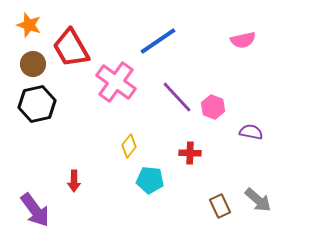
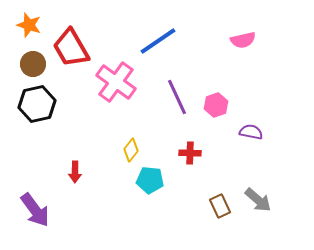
purple line: rotated 18 degrees clockwise
pink hexagon: moved 3 px right, 2 px up; rotated 20 degrees clockwise
yellow diamond: moved 2 px right, 4 px down
red arrow: moved 1 px right, 9 px up
